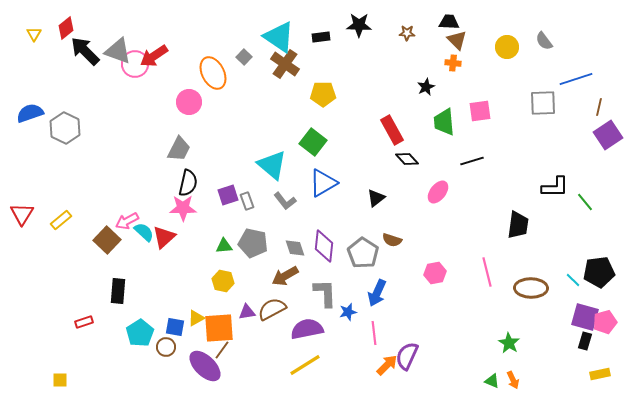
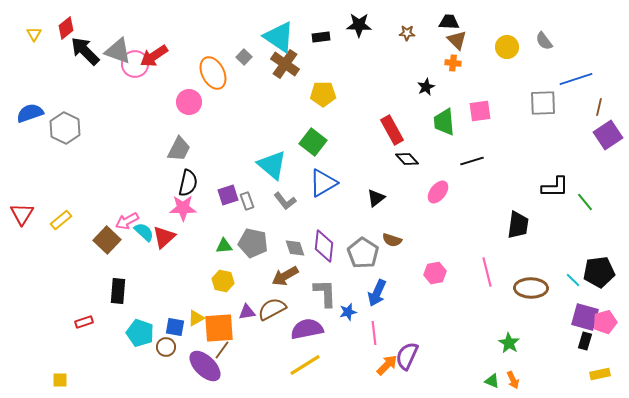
cyan pentagon at (140, 333): rotated 20 degrees counterclockwise
